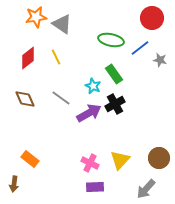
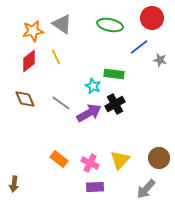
orange star: moved 3 px left, 14 px down
green ellipse: moved 1 px left, 15 px up
blue line: moved 1 px left, 1 px up
red diamond: moved 1 px right, 3 px down
green rectangle: rotated 48 degrees counterclockwise
gray line: moved 5 px down
orange rectangle: moved 29 px right
